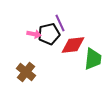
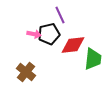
purple line: moved 8 px up
